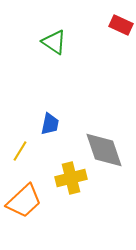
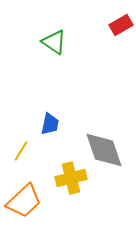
red rectangle: rotated 55 degrees counterclockwise
yellow line: moved 1 px right
